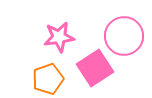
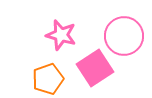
pink star: moved 2 px right, 2 px up; rotated 24 degrees clockwise
